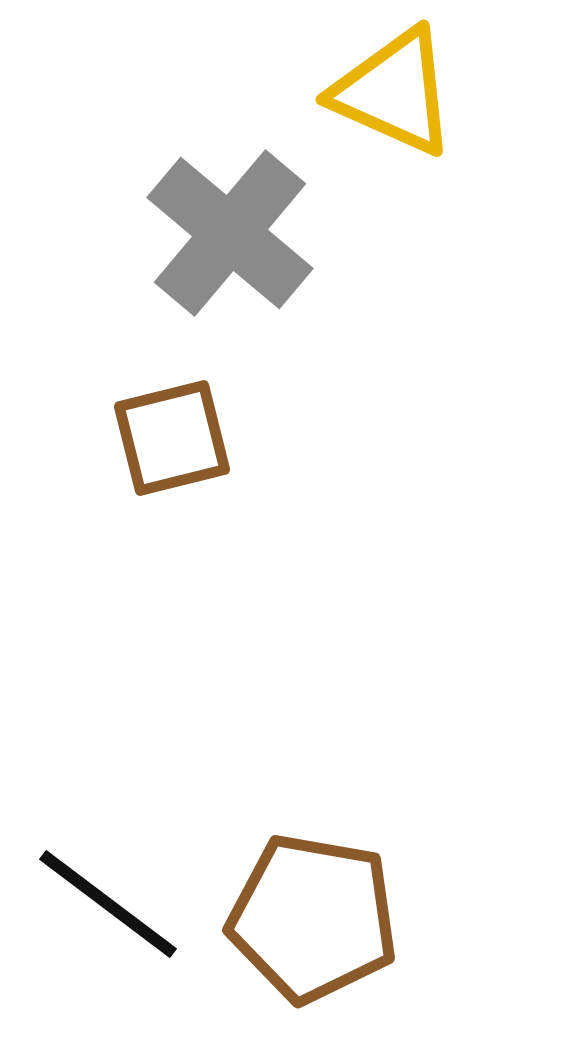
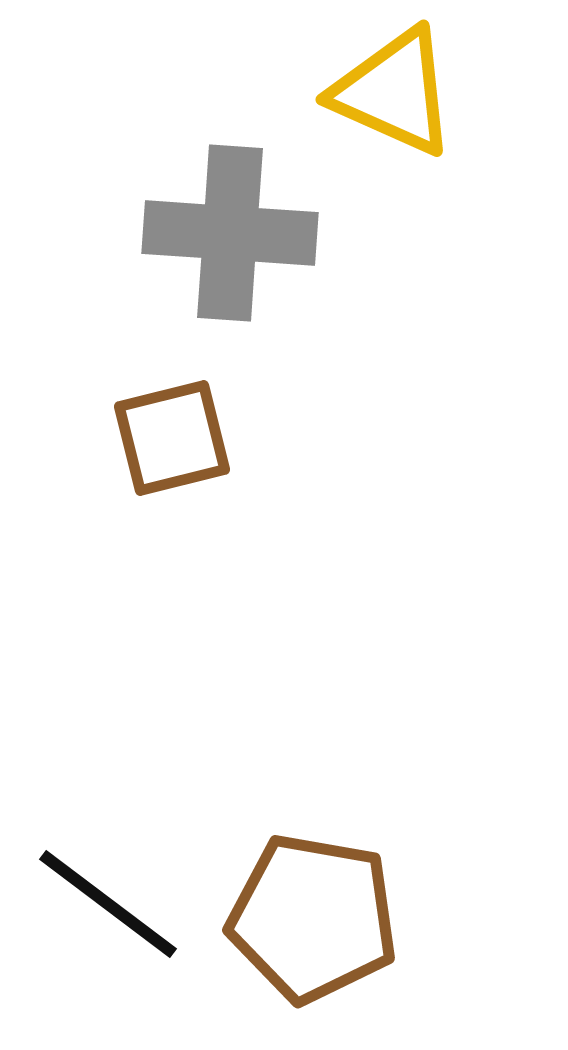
gray cross: rotated 36 degrees counterclockwise
